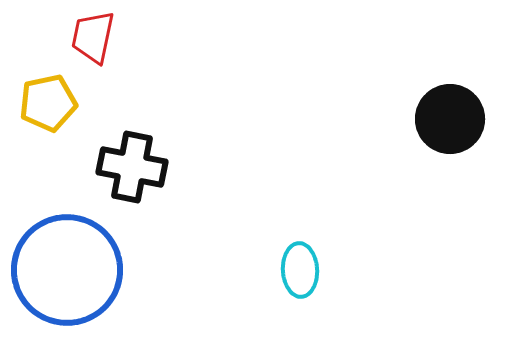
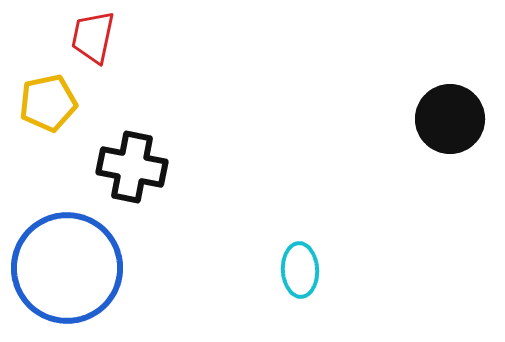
blue circle: moved 2 px up
